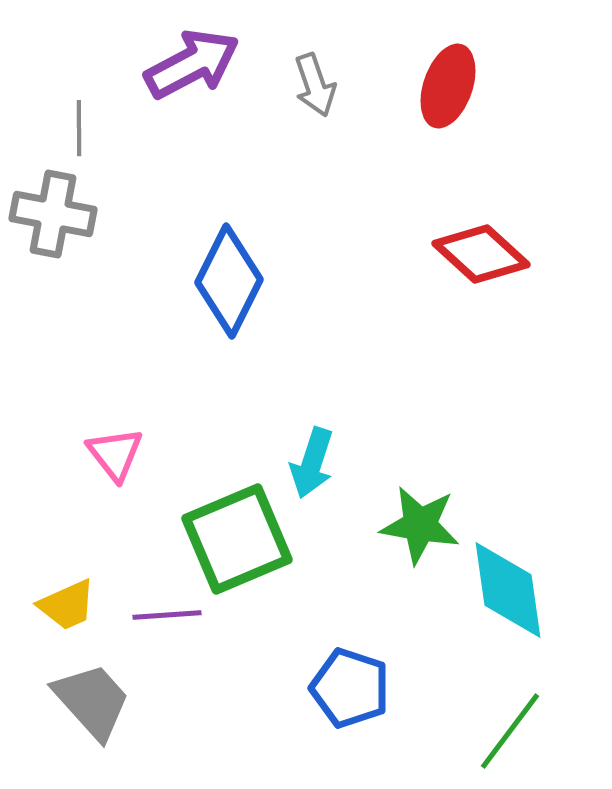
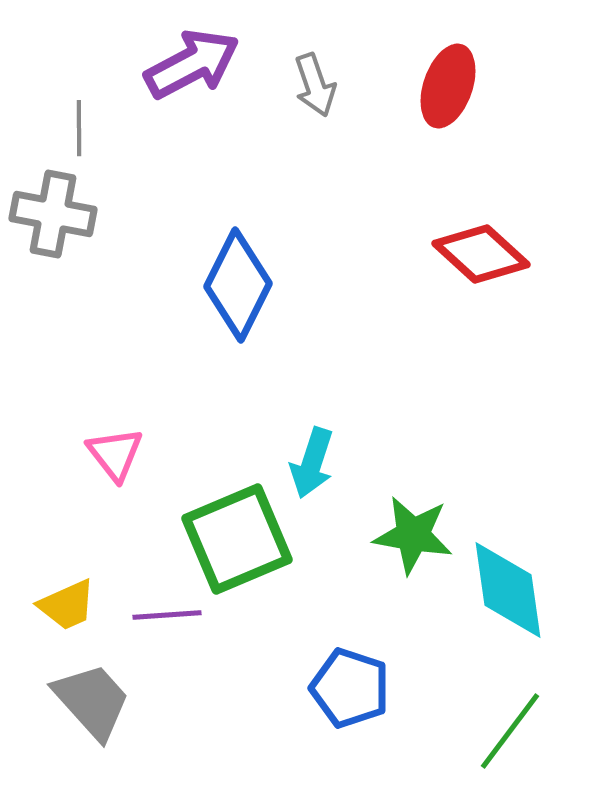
blue diamond: moved 9 px right, 4 px down
green star: moved 7 px left, 10 px down
